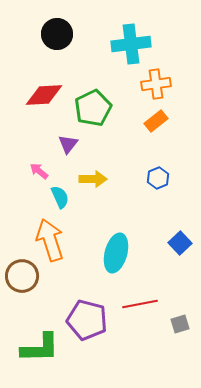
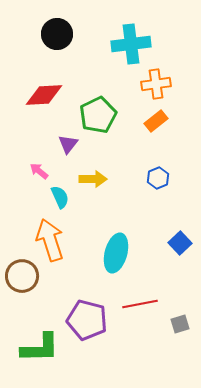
green pentagon: moved 5 px right, 7 px down
